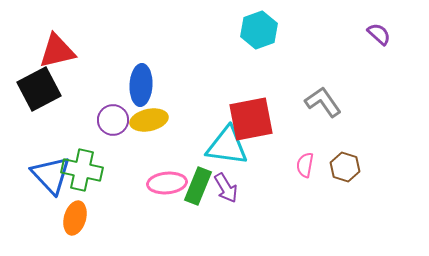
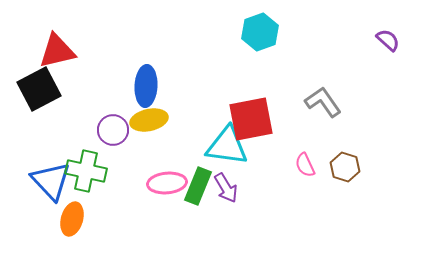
cyan hexagon: moved 1 px right, 2 px down
purple semicircle: moved 9 px right, 6 px down
blue ellipse: moved 5 px right, 1 px down
purple circle: moved 10 px down
pink semicircle: rotated 35 degrees counterclockwise
green cross: moved 4 px right, 1 px down
blue triangle: moved 6 px down
orange ellipse: moved 3 px left, 1 px down
